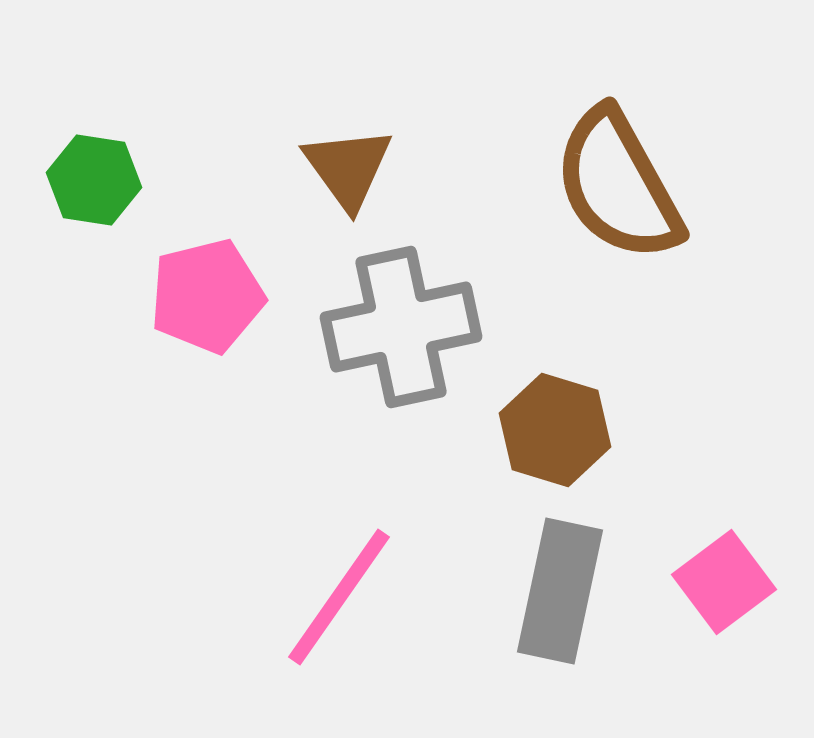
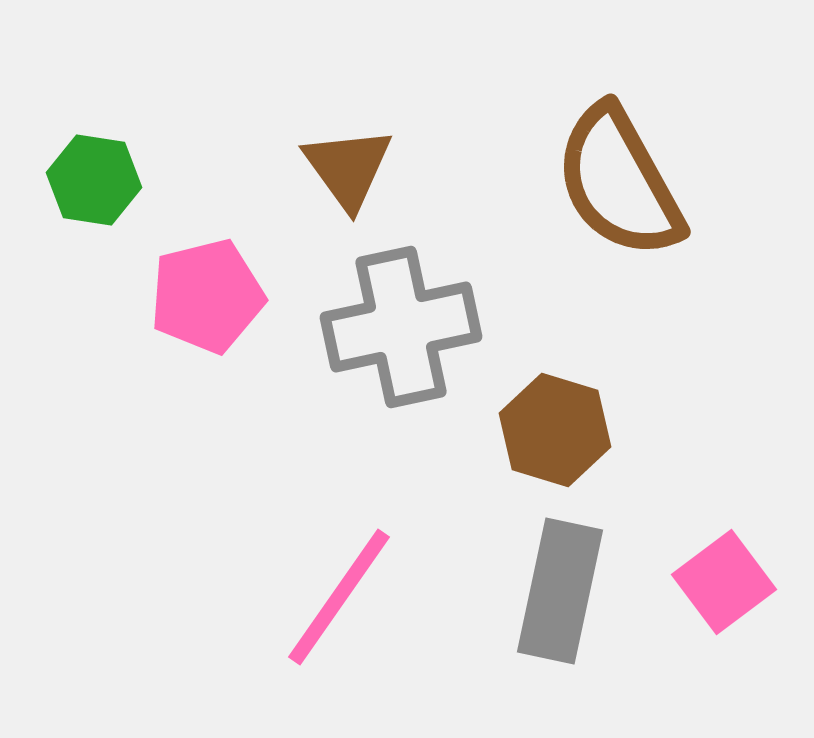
brown semicircle: moved 1 px right, 3 px up
